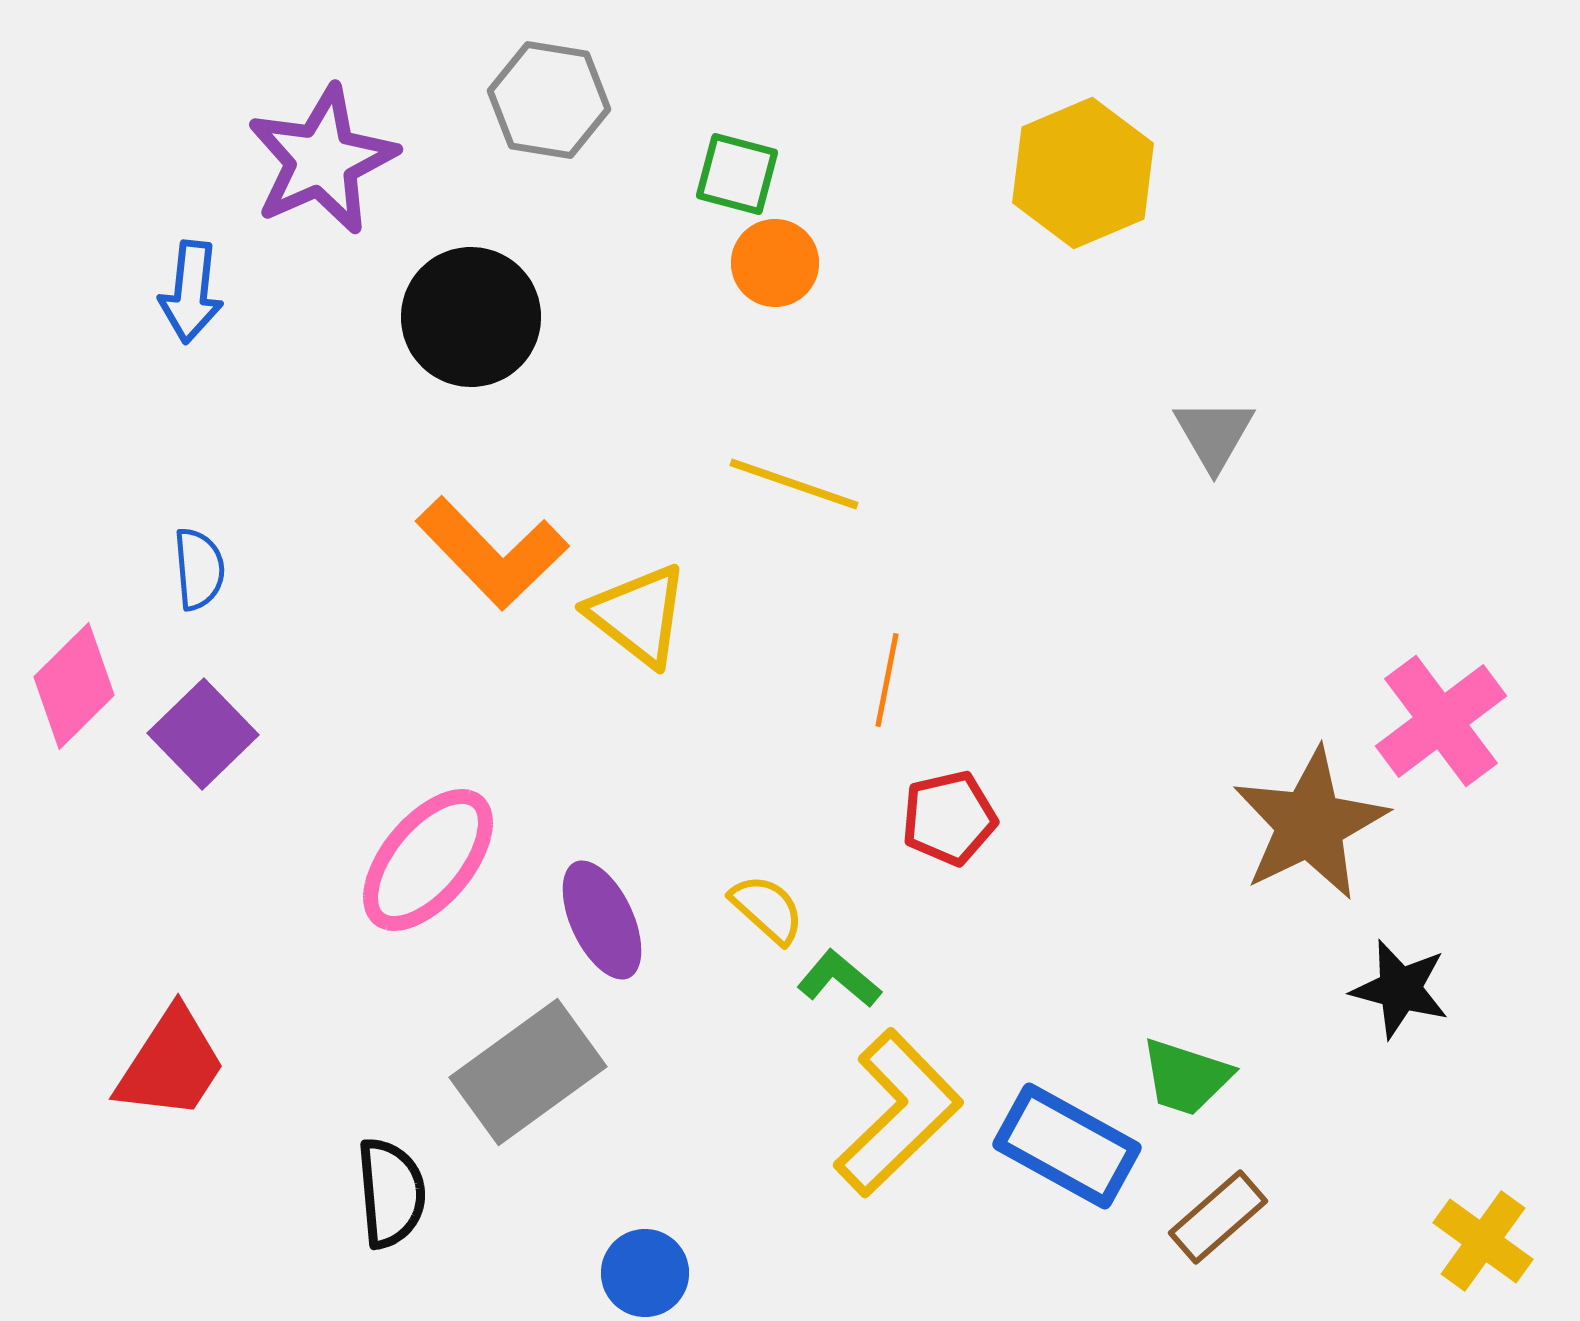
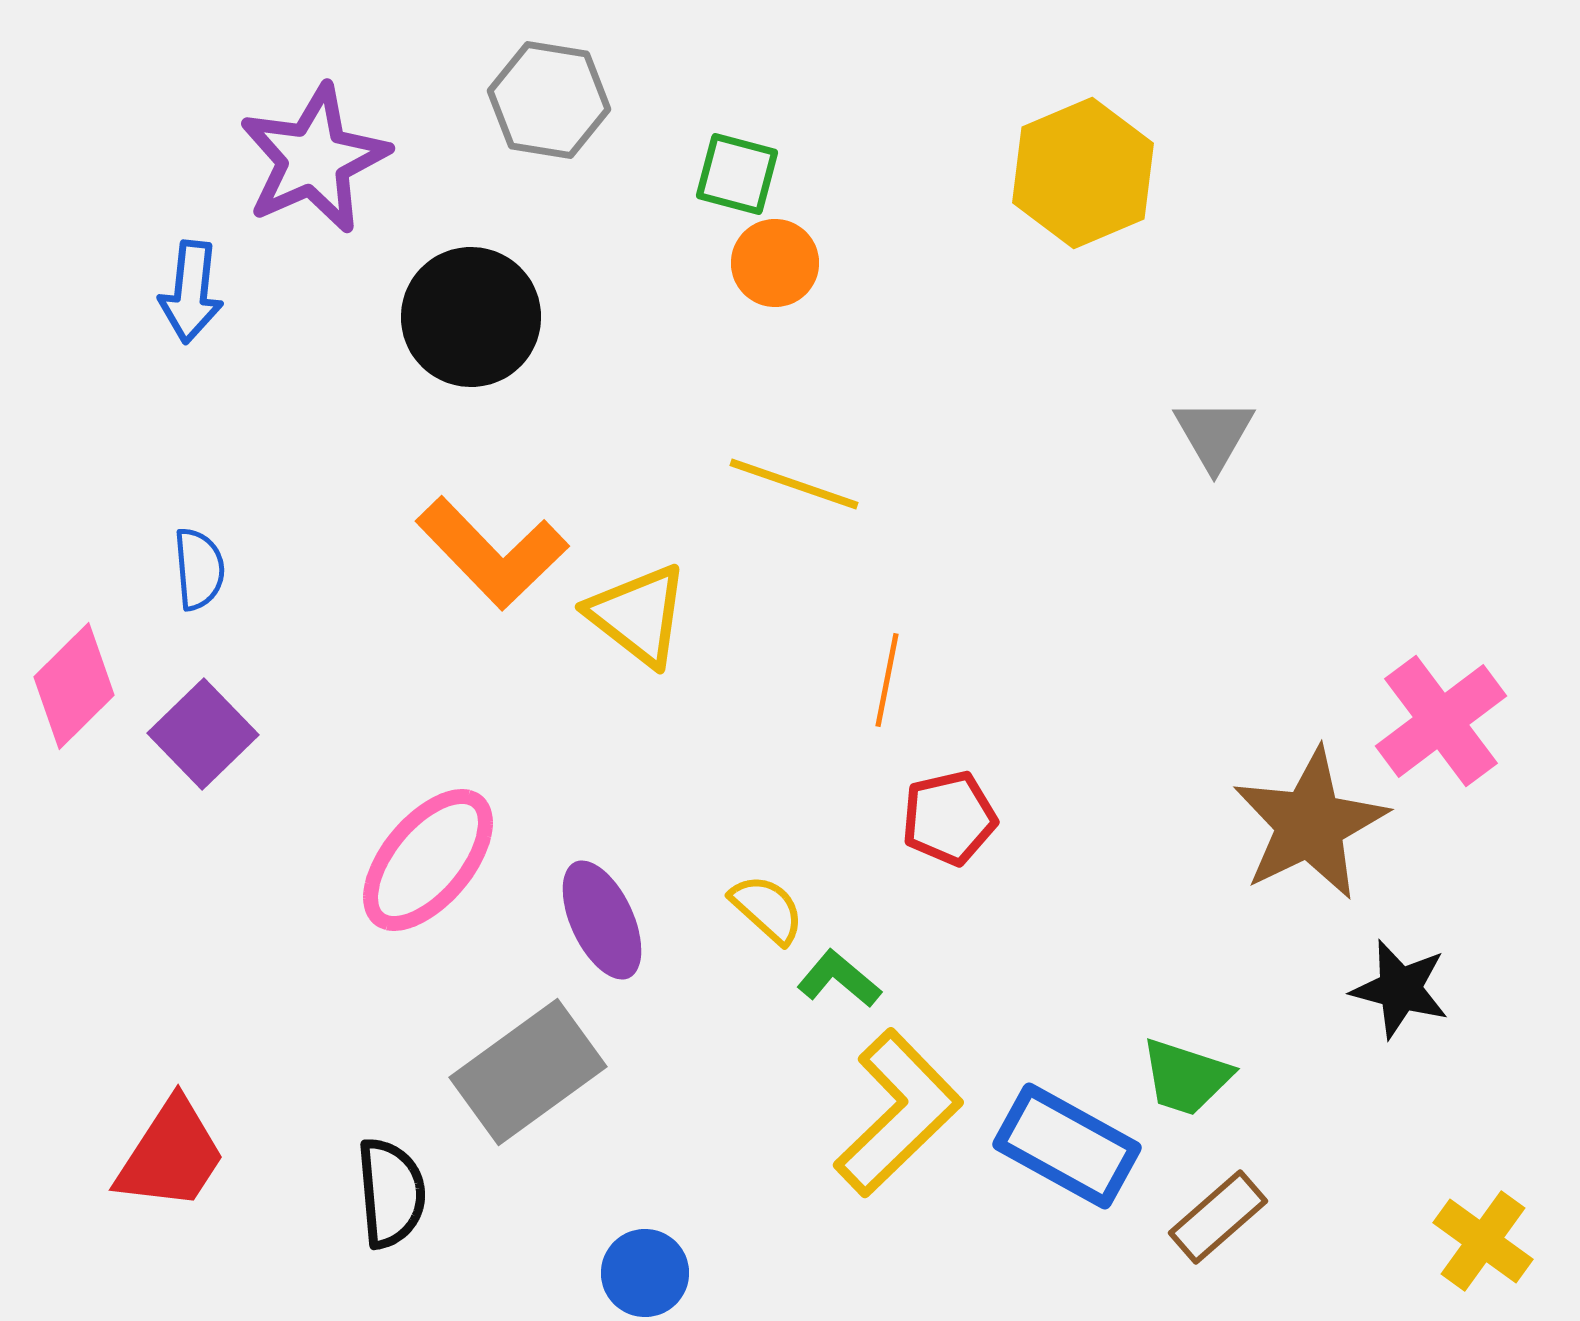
purple star: moved 8 px left, 1 px up
red trapezoid: moved 91 px down
